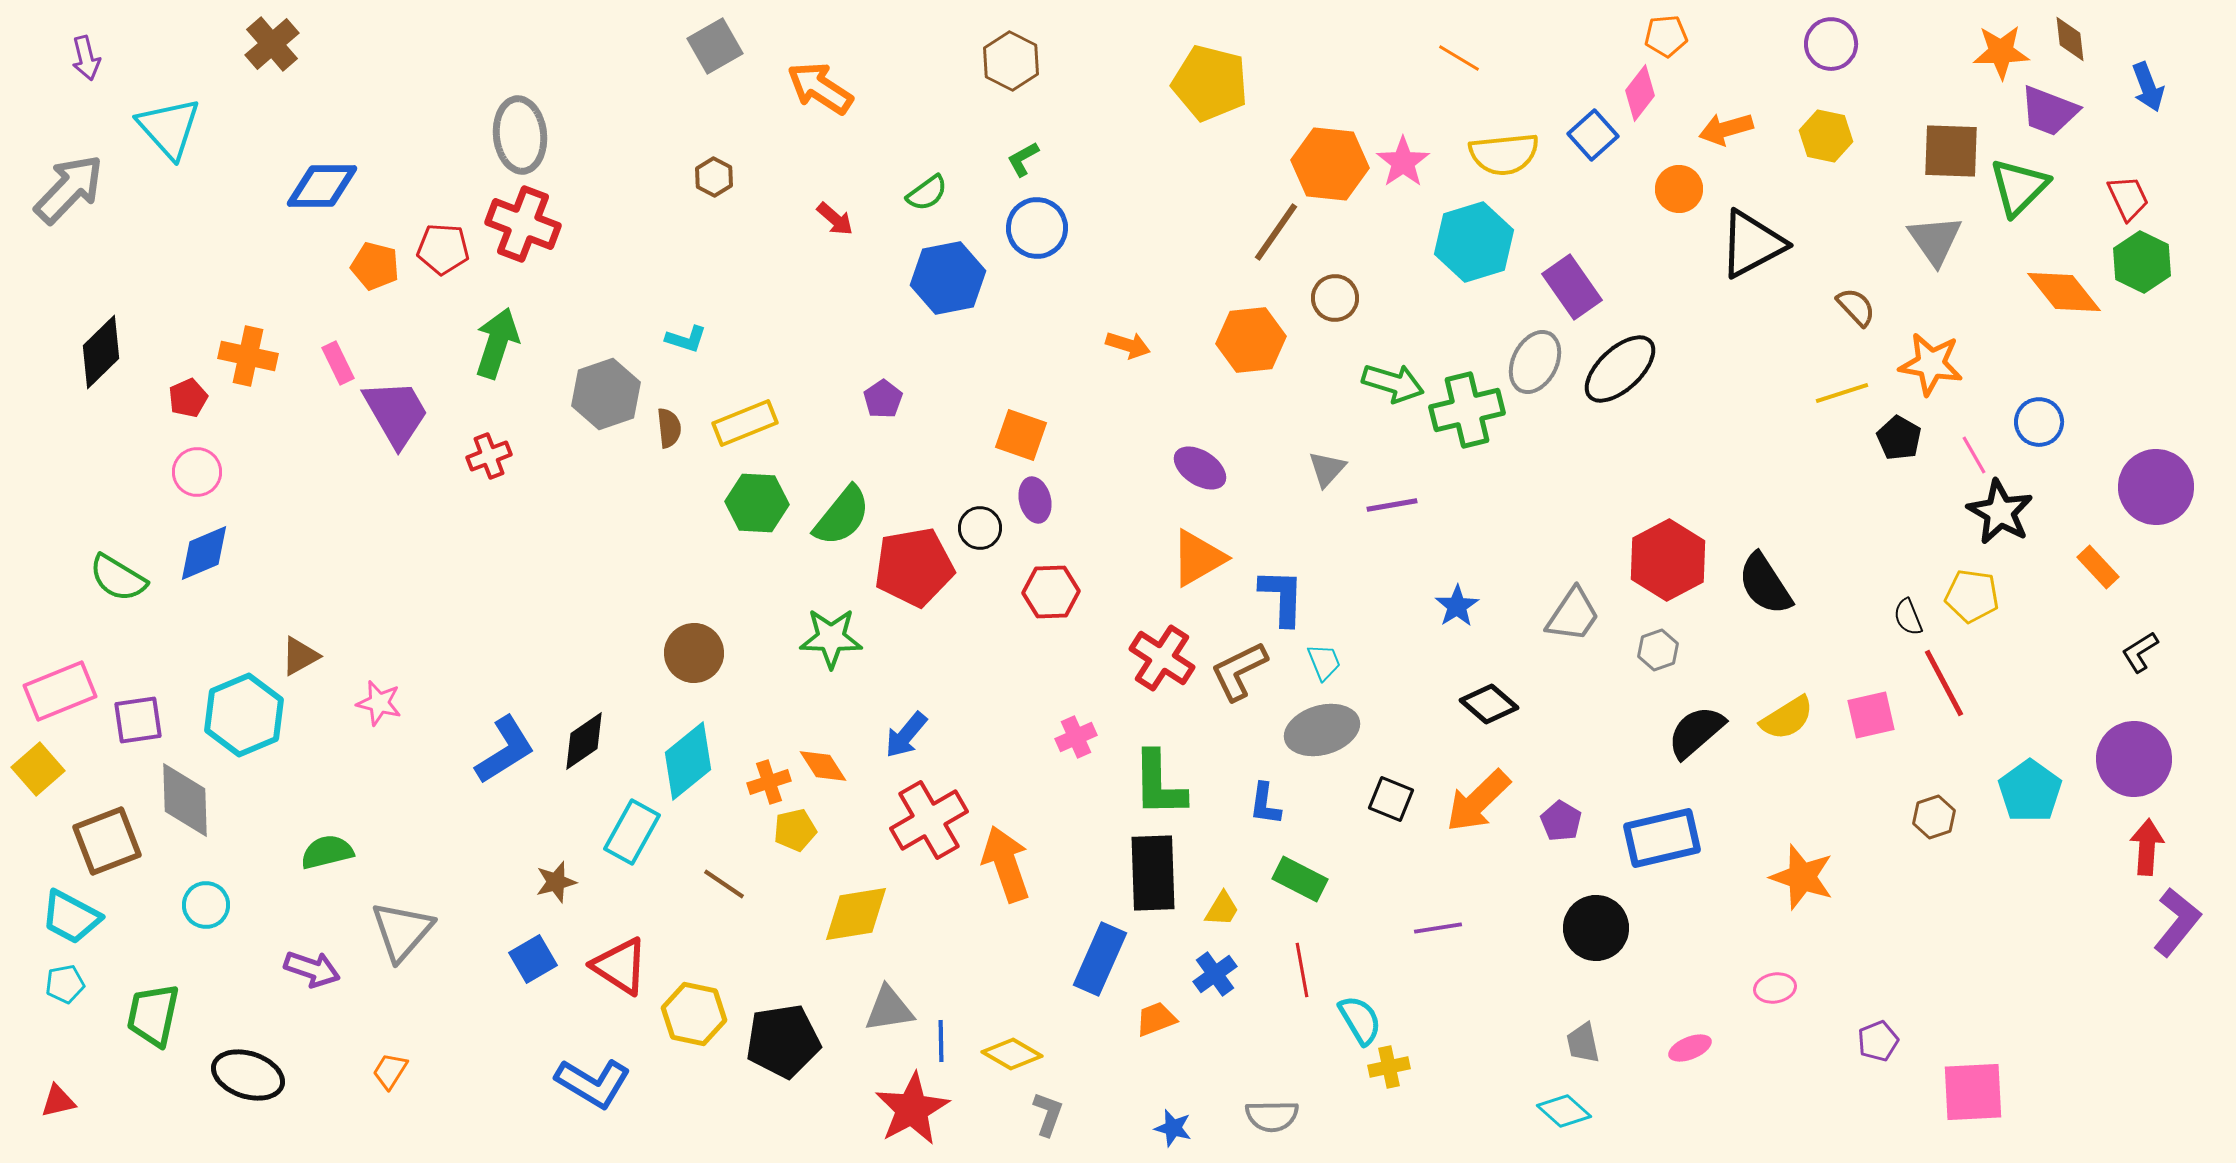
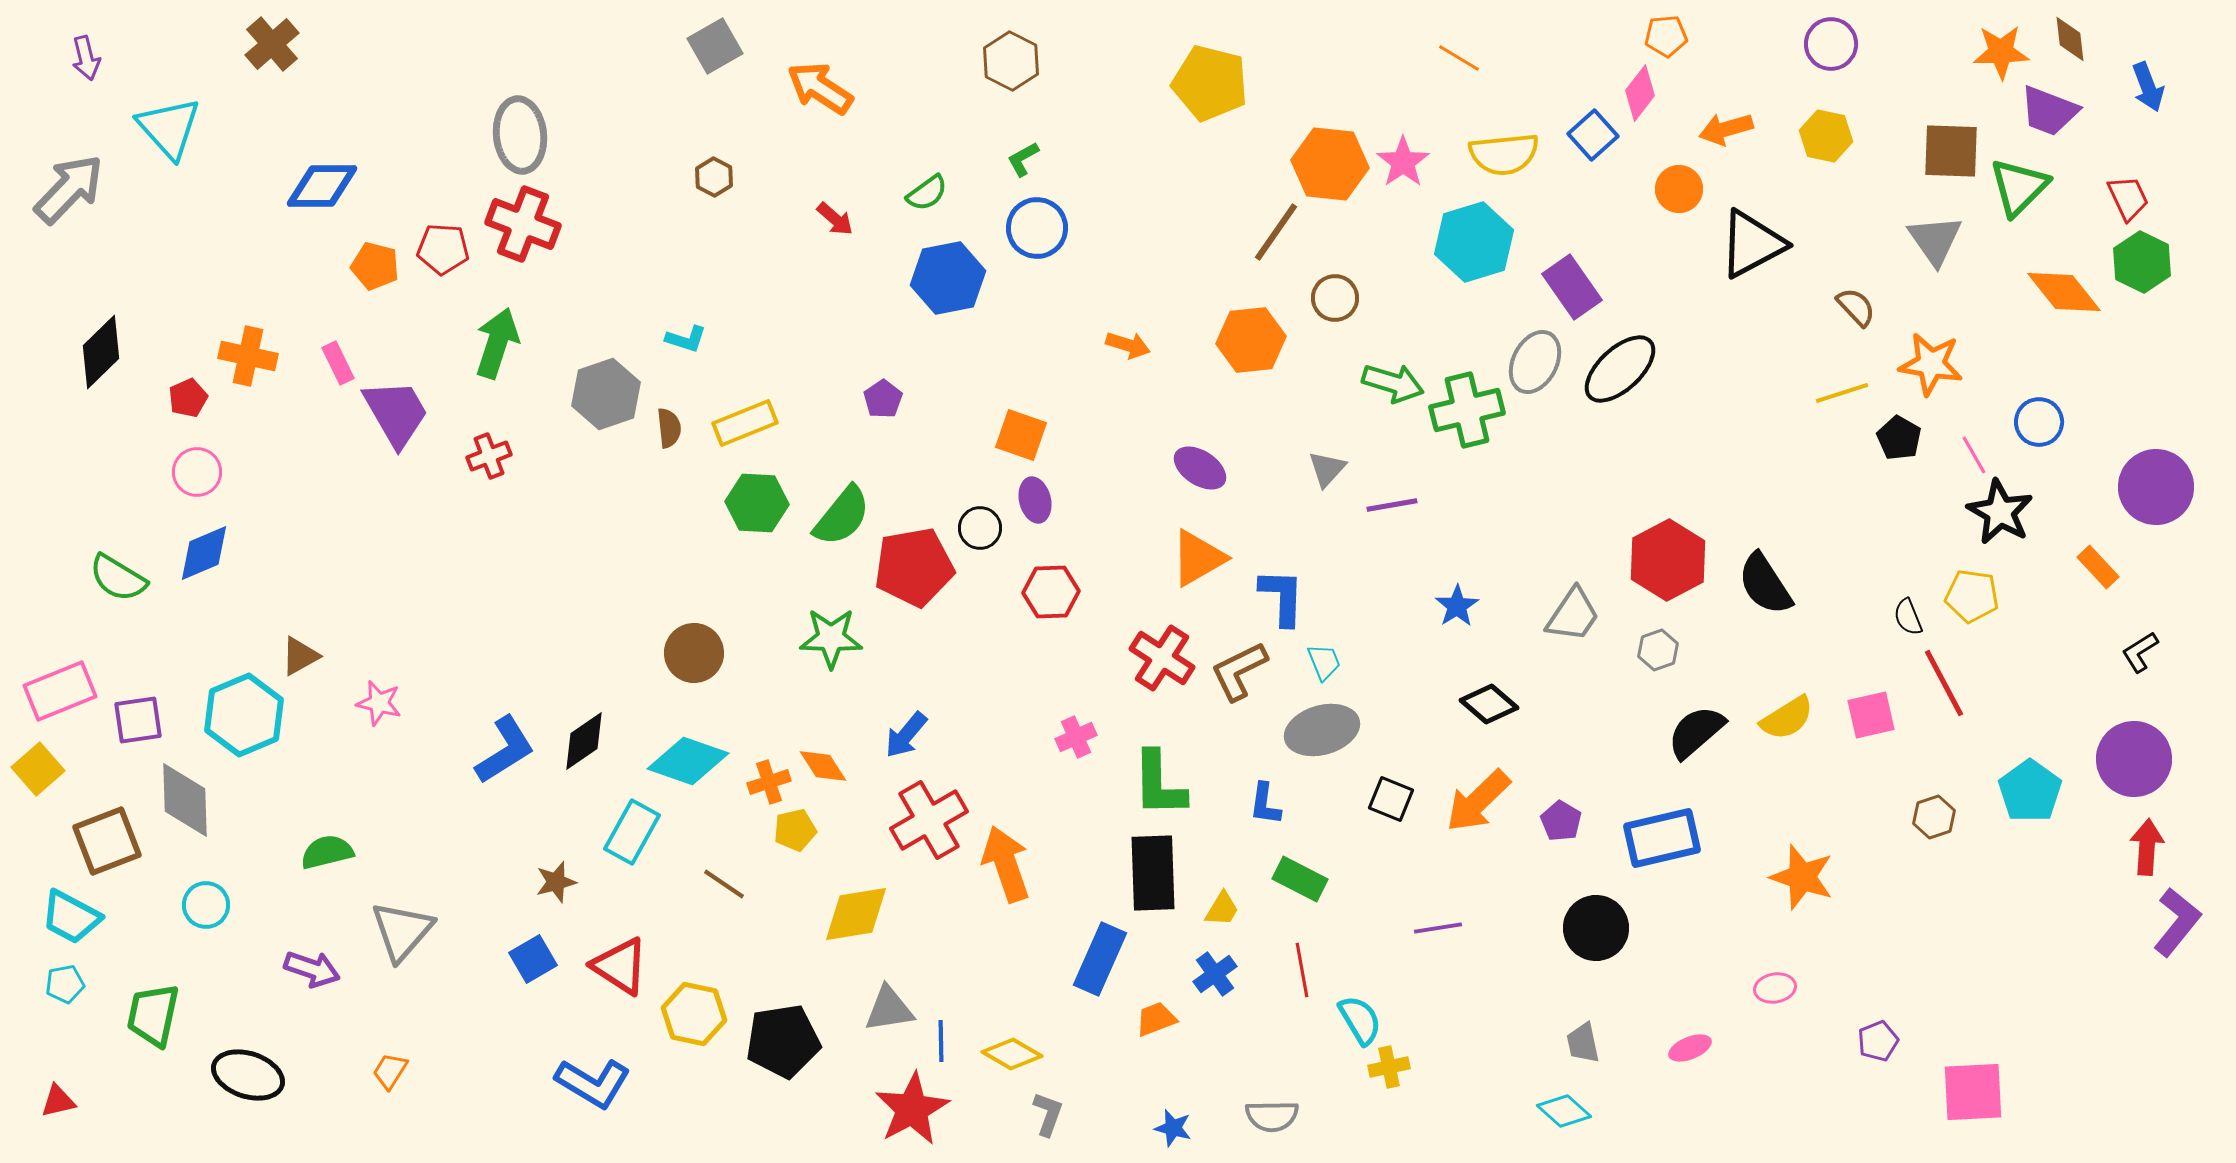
cyan diamond at (688, 761): rotated 58 degrees clockwise
